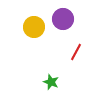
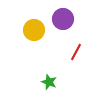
yellow circle: moved 3 px down
green star: moved 2 px left
